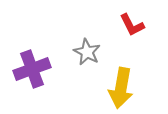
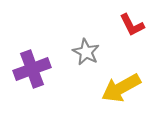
gray star: moved 1 px left
yellow arrow: rotated 51 degrees clockwise
